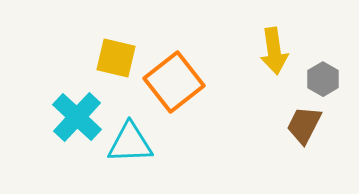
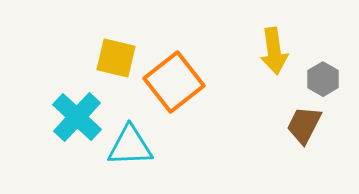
cyan triangle: moved 3 px down
